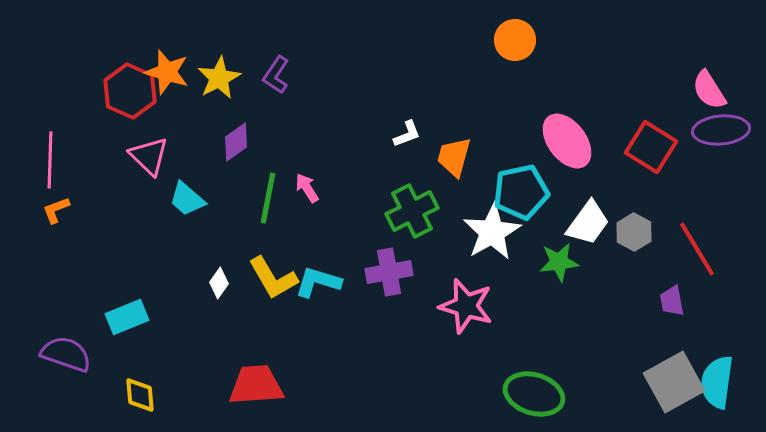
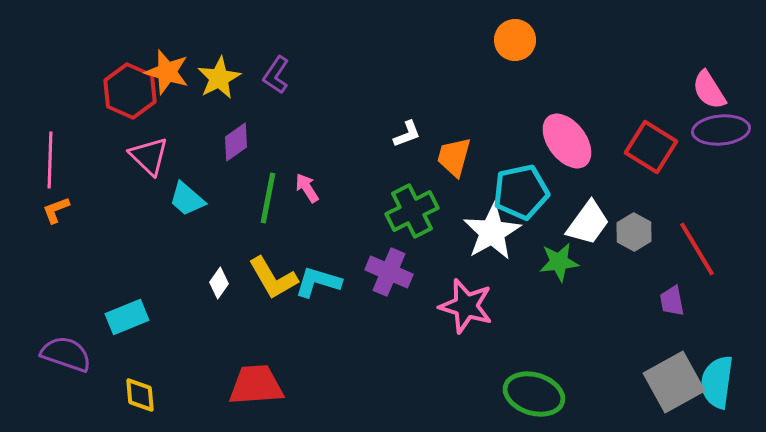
purple cross: rotated 33 degrees clockwise
